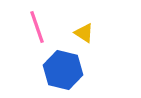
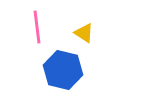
pink line: rotated 12 degrees clockwise
